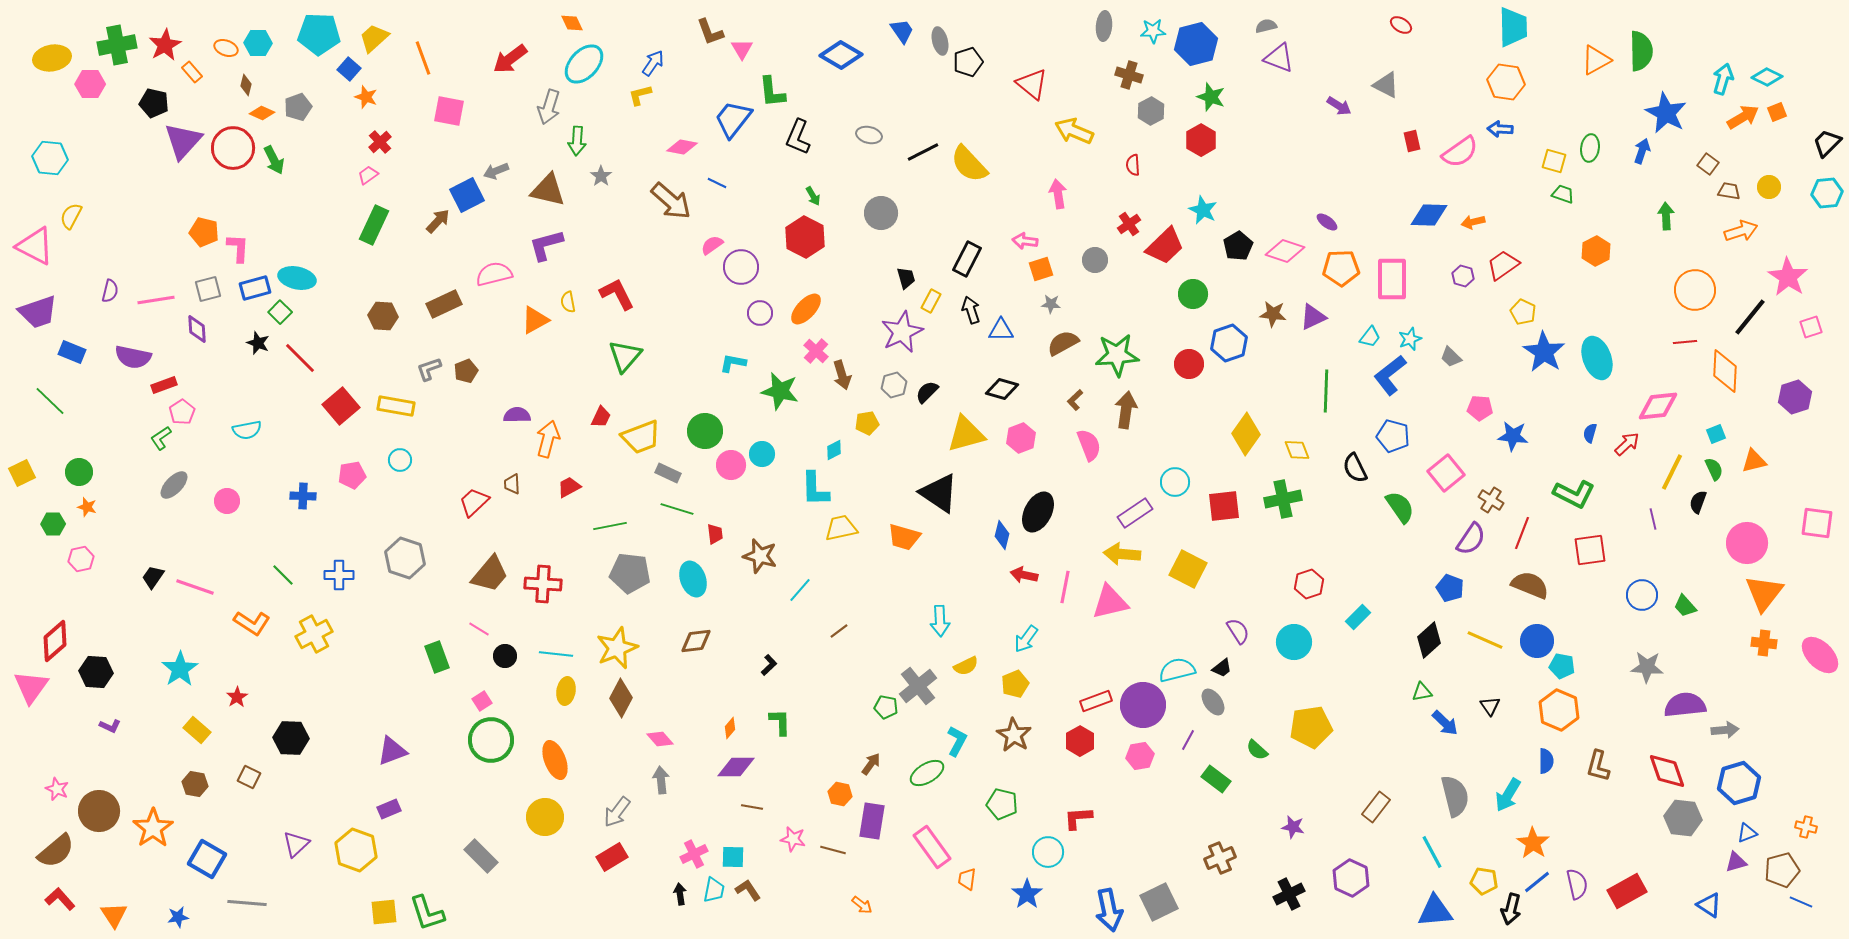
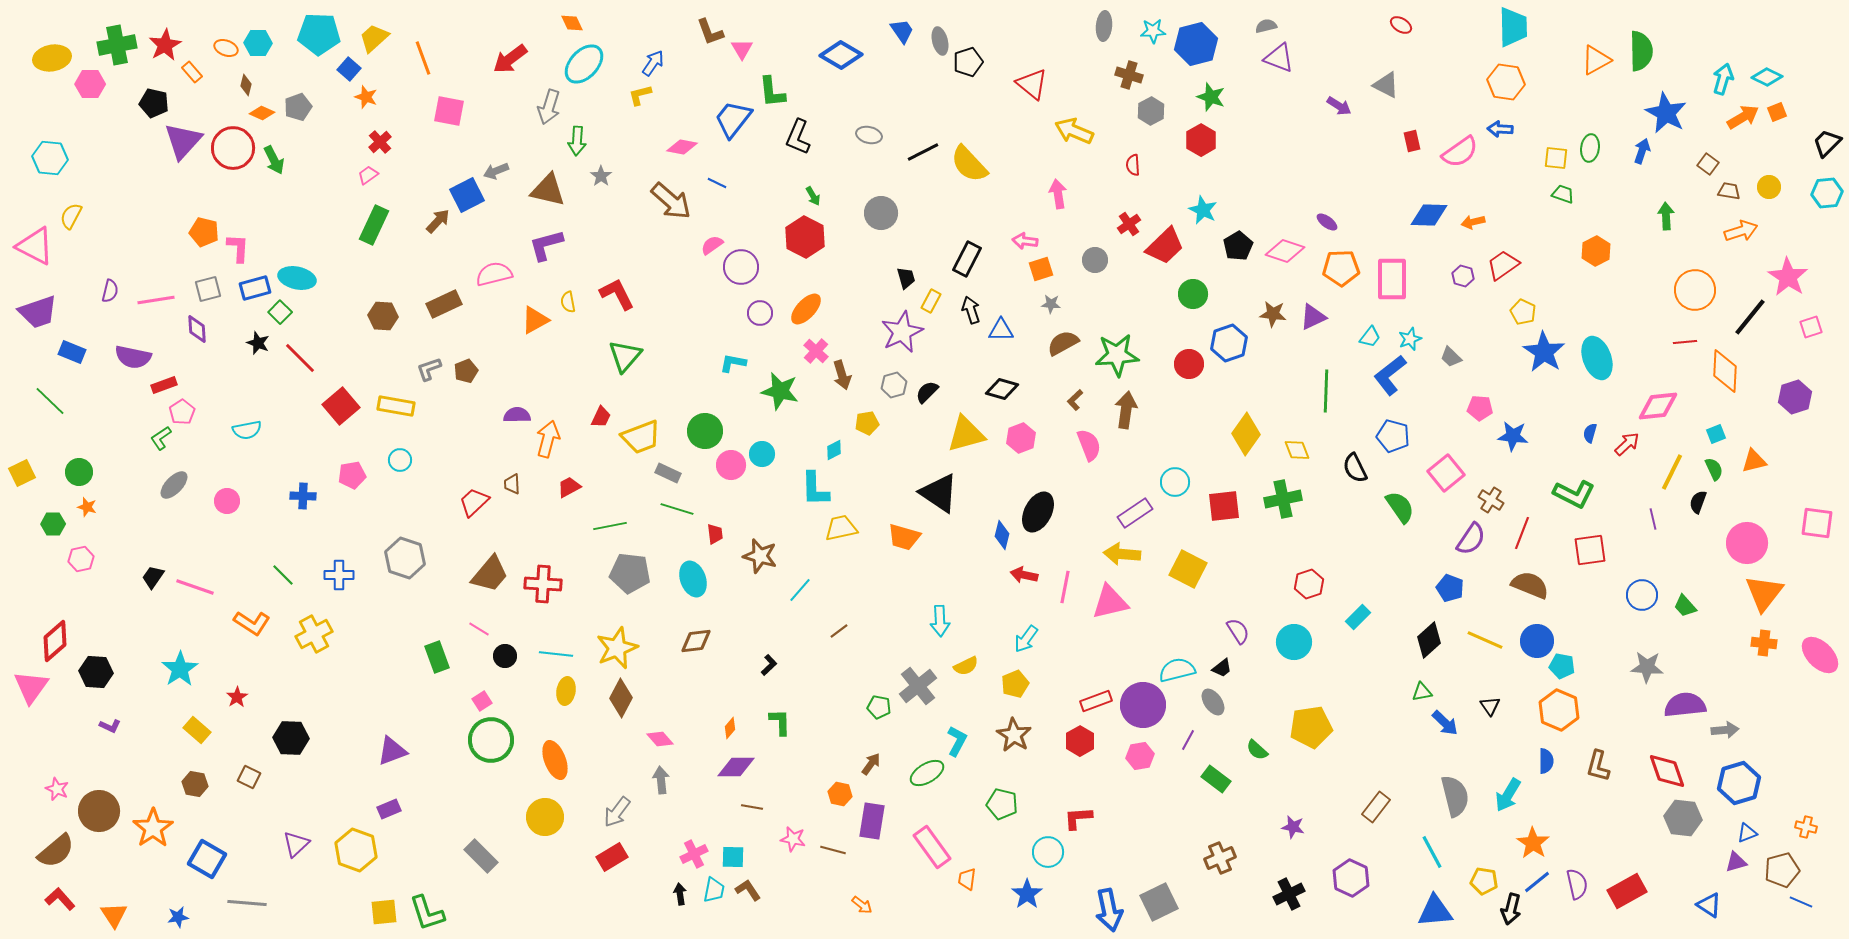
yellow square at (1554, 161): moved 2 px right, 3 px up; rotated 10 degrees counterclockwise
green pentagon at (886, 707): moved 7 px left
